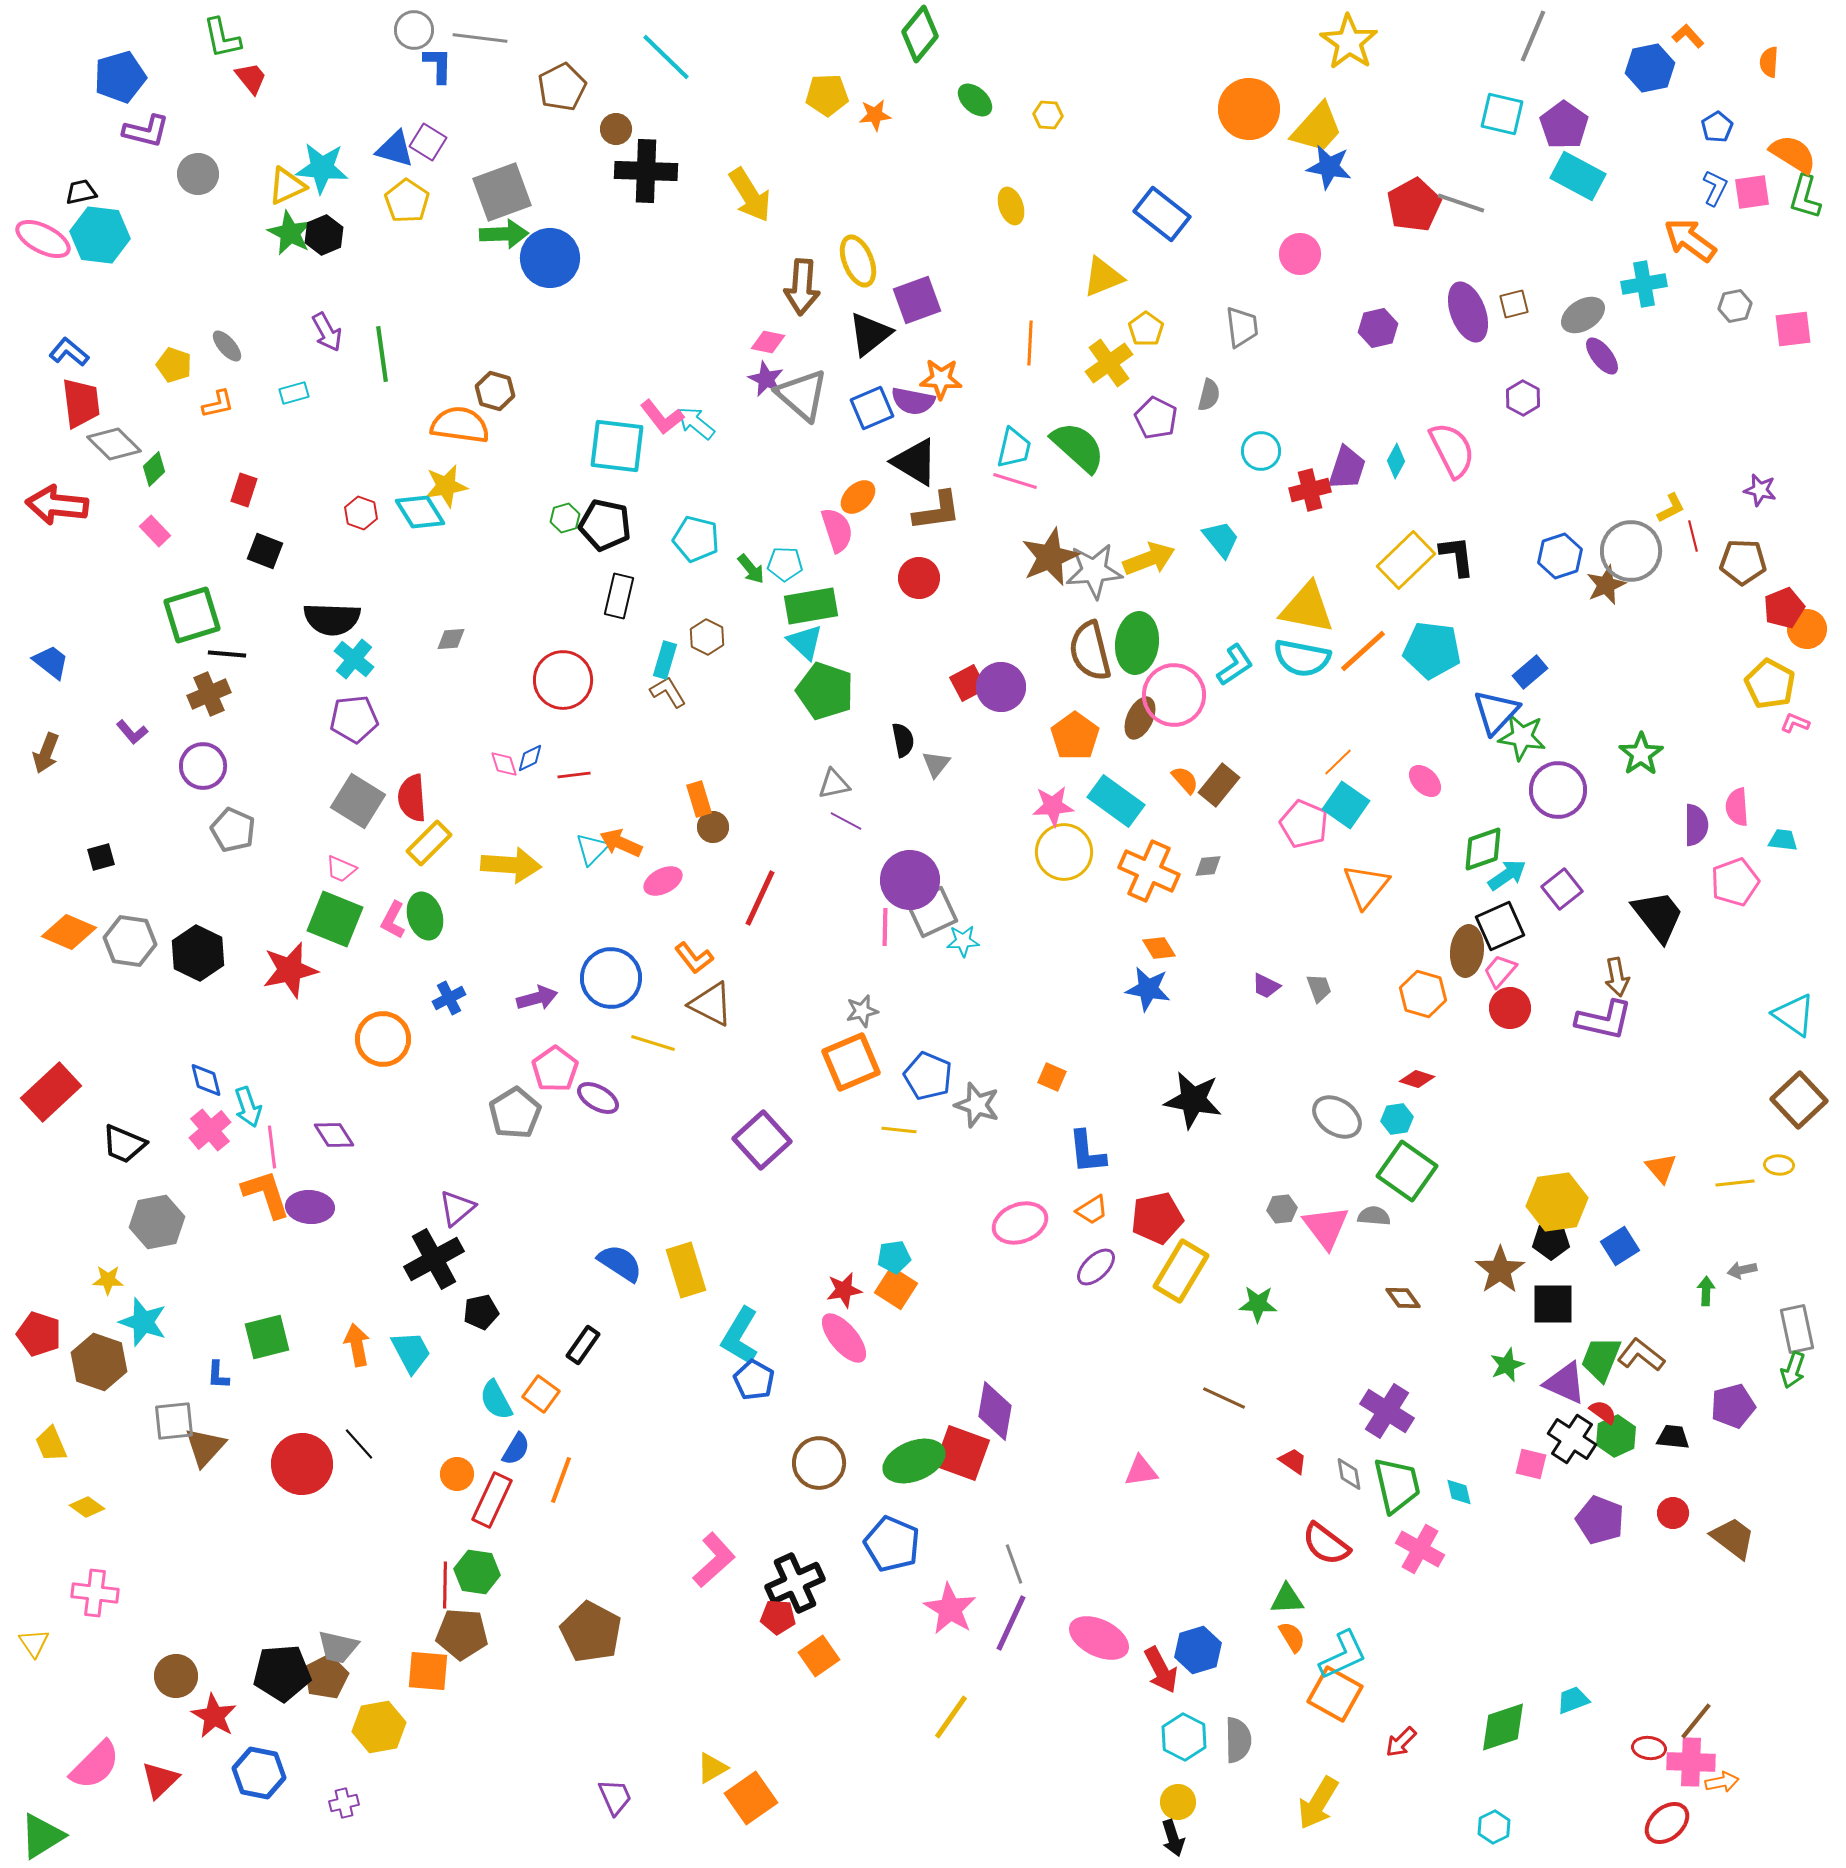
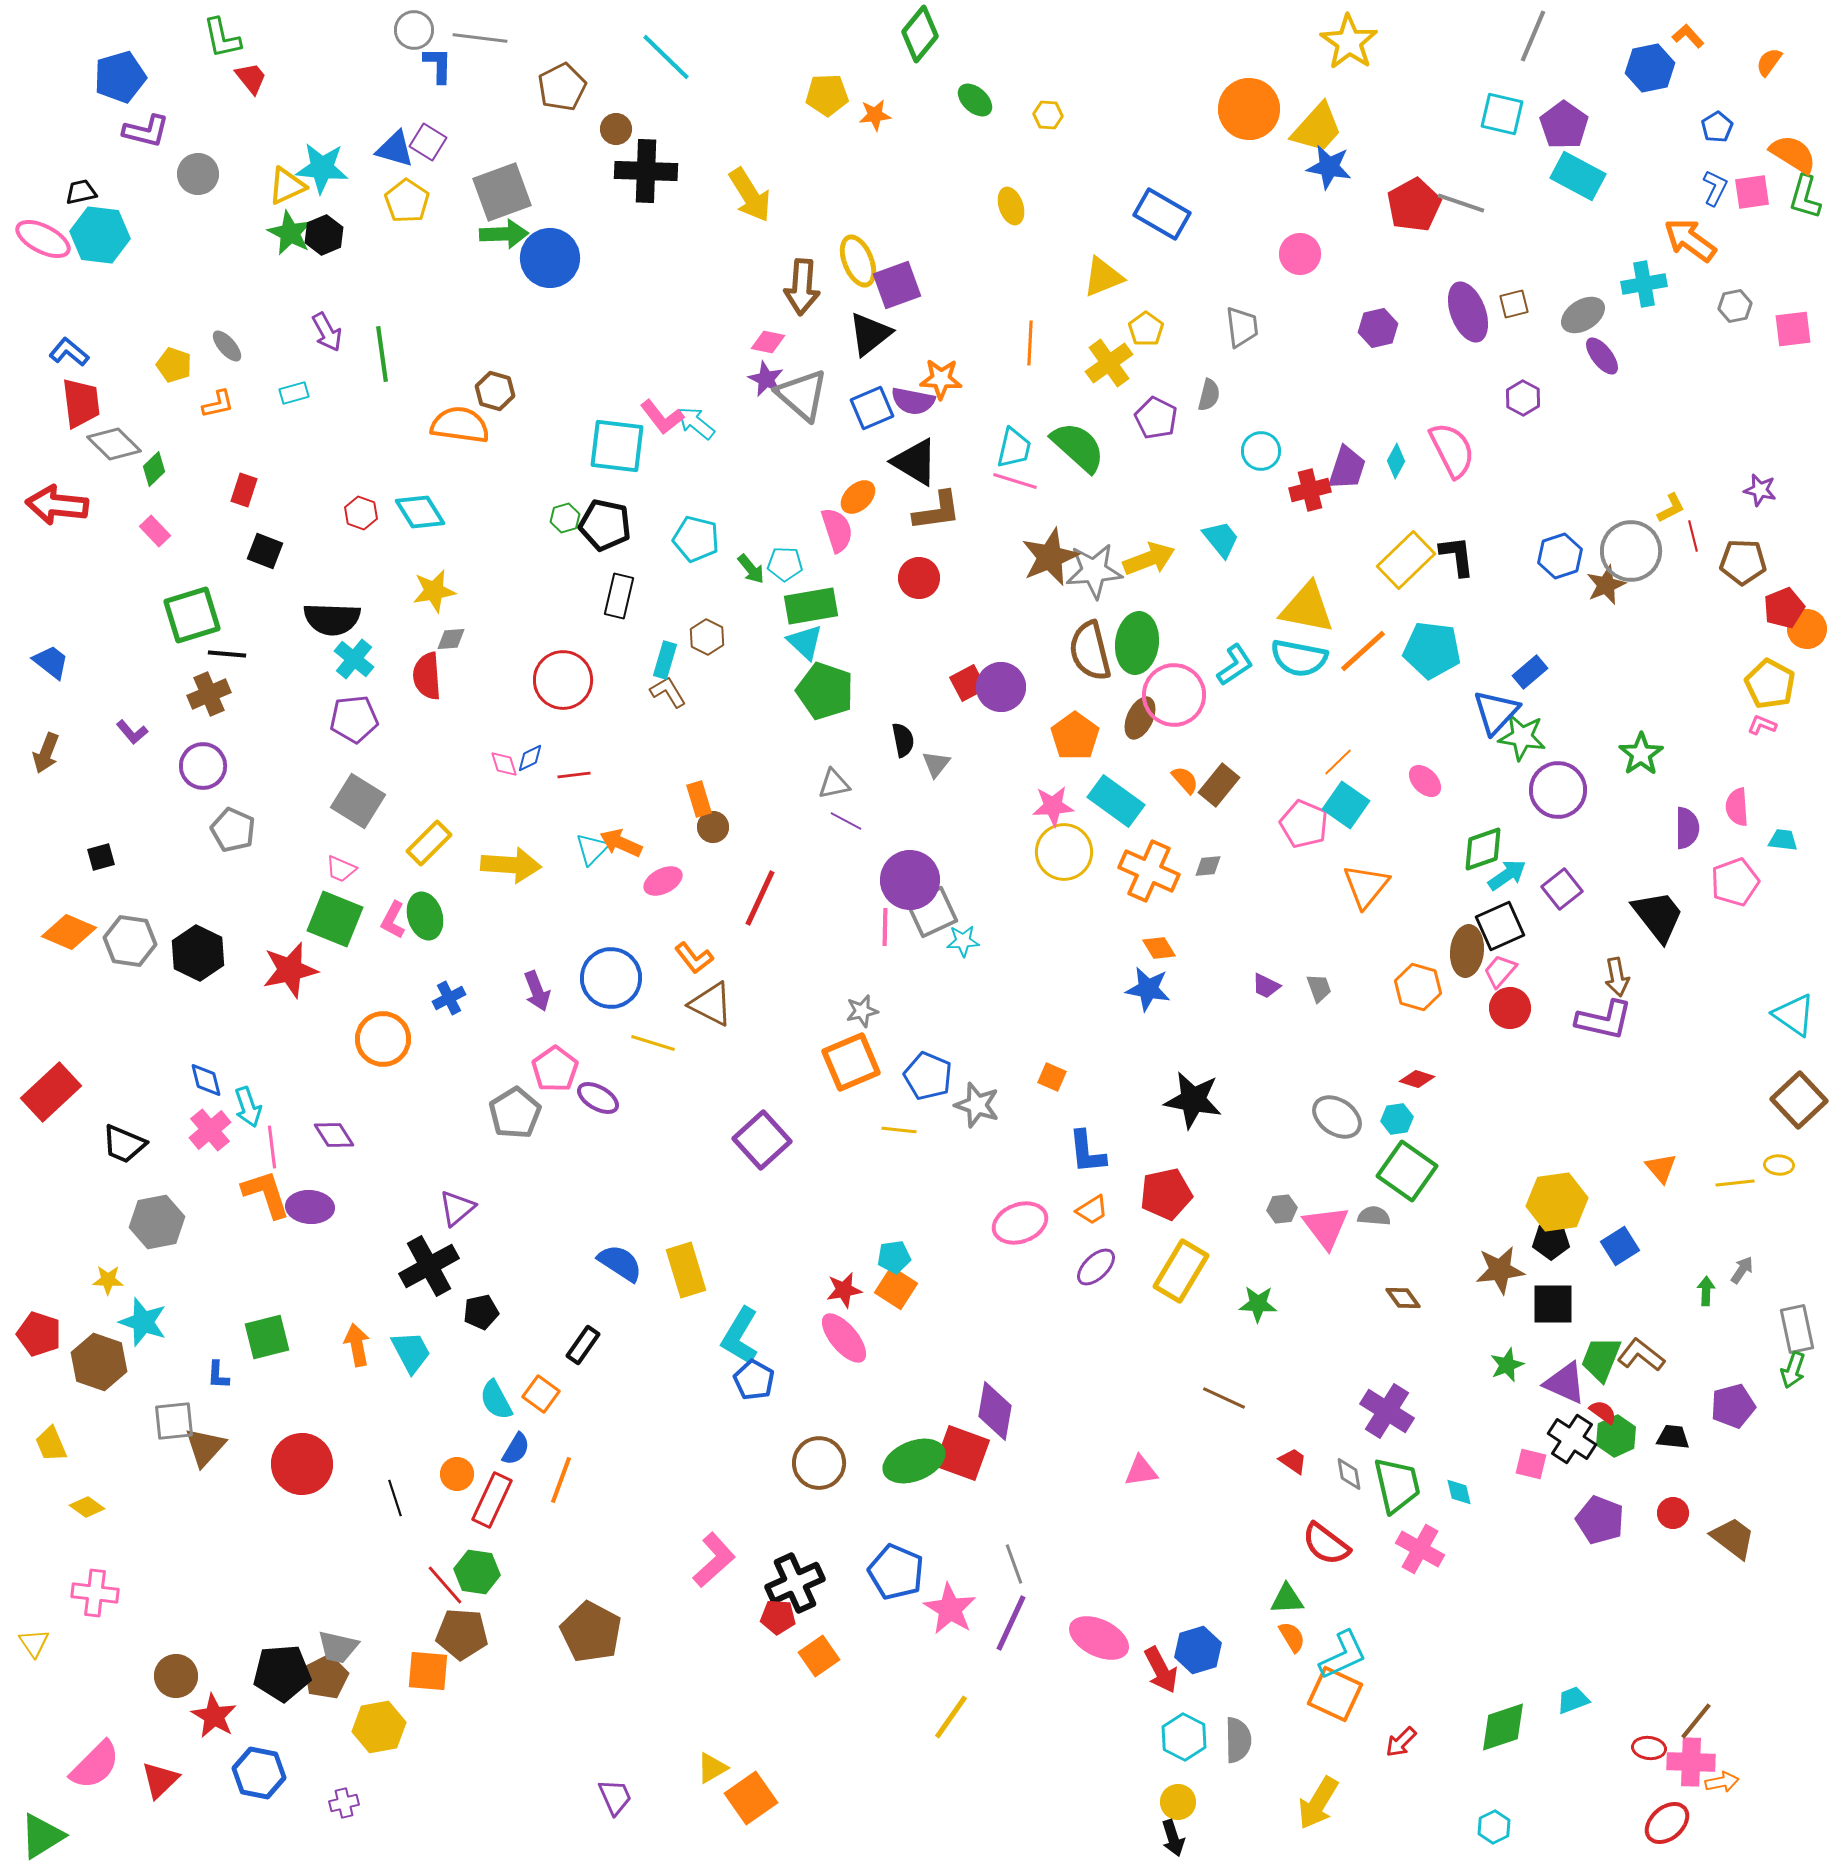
orange semicircle at (1769, 62): rotated 32 degrees clockwise
blue rectangle at (1162, 214): rotated 8 degrees counterclockwise
purple square at (917, 300): moved 20 px left, 15 px up
yellow star at (446, 486): moved 12 px left, 105 px down
cyan semicircle at (1302, 658): moved 3 px left
pink L-shape at (1795, 723): moved 33 px left, 2 px down
red semicircle at (412, 798): moved 15 px right, 122 px up
purple semicircle at (1696, 825): moved 9 px left, 3 px down
orange hexagon at (1423, 994): moved 5 px left, 7 px up
purple arrow at (537, 998): moved 7 px up; rotated 84 degrees clockwise
red pentagon at (1157, 1218): moved 9 px right, 24 px up
black cross at (434, 1259): moved 5 px left, 7 px down
brown star at (1500, 1270): rotated 27 degrees clockwise
gray arrow at (1742, 1270): rotated 136 degrees clockwise
black line at (359, 1444): moved 36 px right, 54 px down; rotated 24 degrees clockwise
blue pentagon at (892, 1544): moved 4 px right, 28 px down
red line at (445, 1585): rotated 42 degrees counterclockwise
orange square at (1335, 1694): rotated 4 degrees counterclockwise
